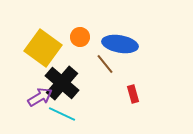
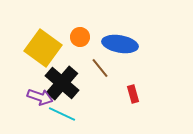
brown line: moved 5 px left, 4 px down
purple arrow: rotated 50 degrees clockwise
